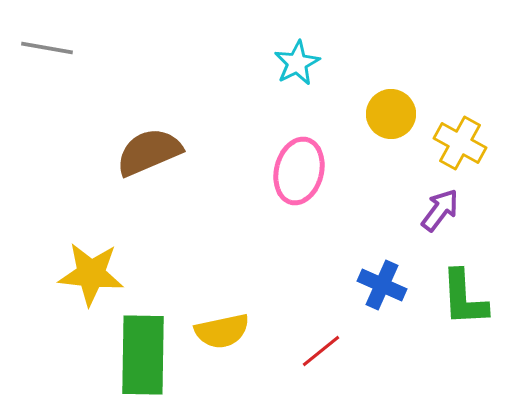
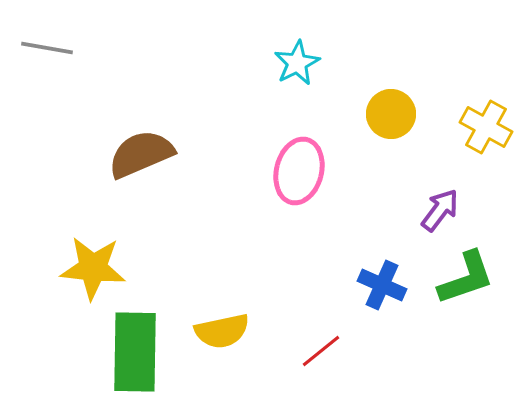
yellow cross: moved 26 px right, 16 px up
brown semicircle: moved 8 px left, 2 px down
yellow star: moved 2 px right, 6 px up
green L-shape: moved 2 px right, 20 px up; rotated 106 degrees counterclockwise
green rectangle: moved 8 px left, 3 px up
